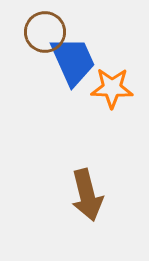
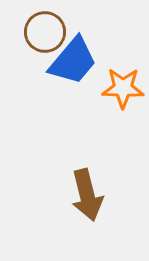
blue trapezoid: rotated 64 degrees clockwise
orange star: moved 11 px right
